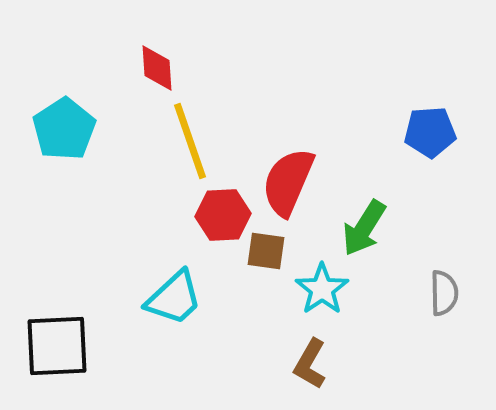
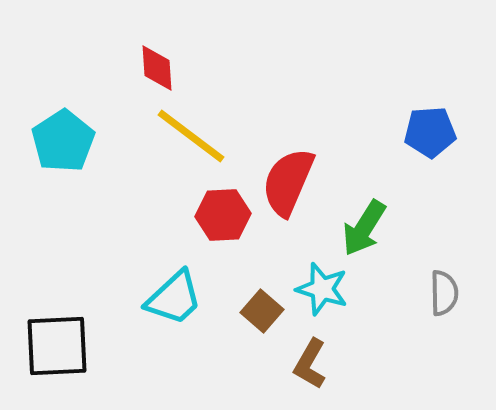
cyan pentagon: moved 1 px left, 12 px down
yellow line: moved 1 px right, 5 px up; rotated 34 degrees counterclockwise
brown square: moved 4 px left, 60 px down; rotated 33 degrees clockwise
cyan star: rotated 20 degrees counterclockwise
